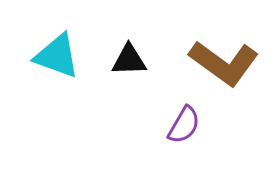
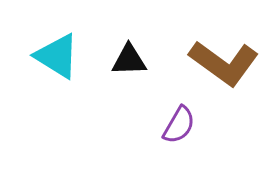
cyan triangle: rotated 12 degrees clockwise
purple semicircle: moved 5 px left
